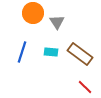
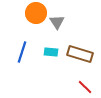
orange circle: moved 3 px right
brown rectangle: rotated 20 degrees counterclockwise
